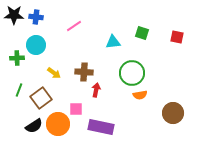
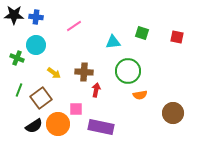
green cross: rotated 24 degrees clockwise
green circle: moved 4 px left, 2 px up
